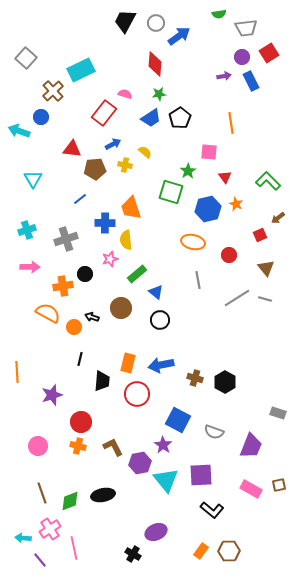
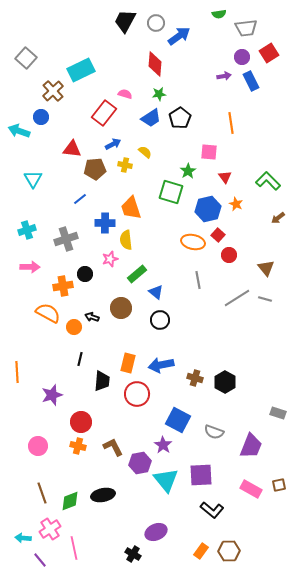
red square at (260, 235): moved 42 px left; rotated 24 degrees counterclockwise
